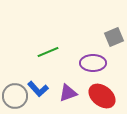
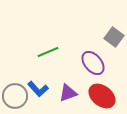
gray square: rotated 30 degrees counterclockwise
purple ellipse: rotated 50 degrees clockwise
